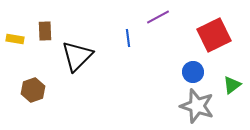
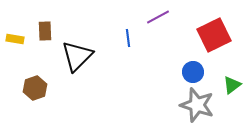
brown hexagon: moved 2 px right, 2 px up
gray star: moved 1 px up
